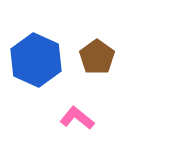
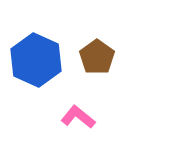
pink L-shape: moved 1 px right, 1 px up
